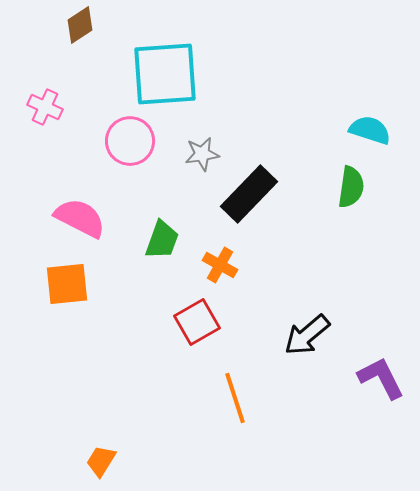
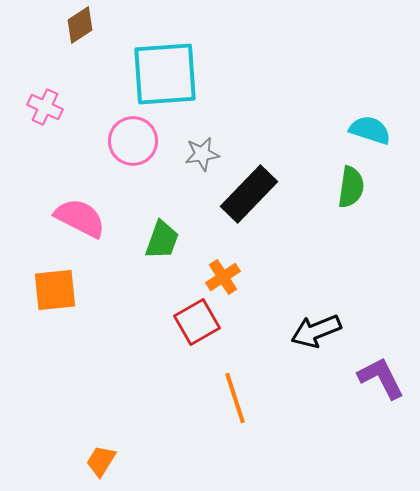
pink circle: moved 3 px right
orange cross: moved 3 px right, 12 px down; rotated 28 degrees clockwise
orange square: moved 12 px left, 6 px down
black arrow: moved 9 px right, 4 px up; rotated 18 degrees clockwise
